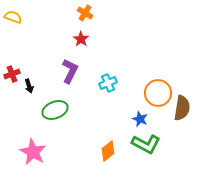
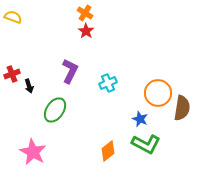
red star: moved 5 px right, 8 px up
green ellipse: rotated 35 degrees counterclockwise
